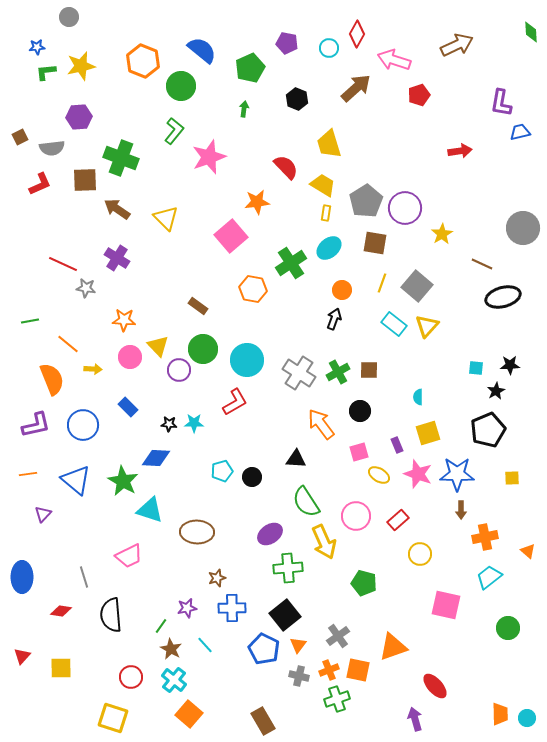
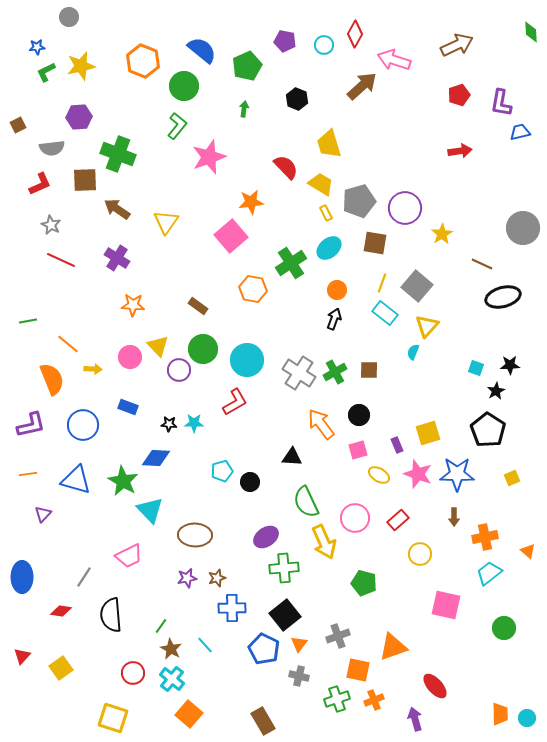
red diamond at (357, 34): moved 2 px left
purple pentagon at (287, 43): moved 2 px left, 2 px up
cyan circle at (329, 48): moved 5 px left, 3 px up
green pentagon at (250, 68): moved 3 px left, 2 px up
green L-shape at (46, 72): rotated 20 degrees counterclockwise
green circle at (181, 86): moved 3 px right
brown arrow at (356, 88): moved 6 px right, 2 px up
red pentagon at (419, 95): moved 40 px right
green L-shape at (174, 131): moved 3 px right, 5 px up
brown square at (20, 137): moved 2 px left, 12 px up
green cross at (121, 158): moved 3 px left, 4 px up
yellow trapezoid at (323, 185): moved 2 px left, 1 px up
gray pentagon at (366, 201): moved 7 px left; rotated 16 degrees clockwise
orange star at (257, 202): moved 6 px left
yellow rectangle at (326, 213): rotated 35 degrees counterclockwise
yellow triangle at (166, 218): moved 4 px down; rotated 20 degrees clockwise
red line at (63, 264): moved 2 px left, 4 px up
gray star at (86, 288): moved 35 px left, 63 px up; rotated 18 degrees clockwise
orange circle at (342, 290): moved 5 px left
orange star at (124, 320): moved 9 px right, 15 px up
green line at (30, 321): moved 2 px left
cyan rectangle at (394, 324): moved 9 px left, 11 px up
cyan square at (476, 368): rotated 14 degrees clockwise
green cross at (338, 372): moved 3 px left
cyan semicircle at (418, 397): moved 5 px left, 45 px up; rotated 21 degrees clockwise
blue rectangle at (128, 407): rotated 24 degrees counterclockwise
black circle at (360, 411): moved 1 px left, 4 px down
purple L-shape at (36, 425): moved 5 px left
black pentagon at (488, 430): rotated 16 degrees counterclockwise
pink square at (359, 452): moved 1 px left, 2 px up
black triangle at (296, 459): moved 4 px left, 2 px up
black circle at (252, 477): moved 2 px left, 5 px down
yellow square at (512, 478): rotated 21 degrees counterclockwise
blue triangle at (76, 480): rotated 24 degrees counterclockwise
green semicircle at (306, 502): rotated 8 degrees clockwise
cyan triangle at (150, 510): rotated 28 degrees clockwise
brown arrow at (461, 510): moved 7 px left, 7 px down
pink circle at (356, 516): moved 1 px left, 2 px down
brown ellipse at (197, 532): moved 2 px left, 3 px down
purple ellipse at (270, 534): moved 4 px left, 3 px down
green cross at (288, 568): moved 4 px left
gray line at (84, 577): rotated 50 degrees clockwise
cyan trapezoid at (489, 577): moved 4 px up
purple star at (187, 608): moved 30 px up
green circle at (508, 628): moved 4 px left
gray cross at (338, 636): rotated 15 degrees clockwise
orange triangle at (298, 645): moved 1 px right, 1 px up
yellow square at (61, 668): rotated 35 degrees counterclockwise
orange cross at (329, 670): moved 45 px right, 30 px down
red circle at (131, 677): moved 2 px right, 4 px up
cyan cross at (174, 680): moved 2 px left, 1 px up
